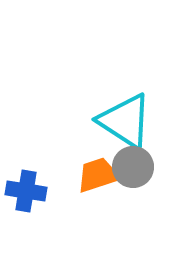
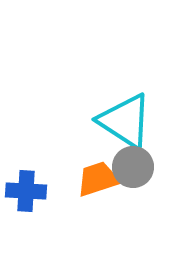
orange trapezoid: moved 4 px down
blue cross: rotated 6 degrees counterclockwise
